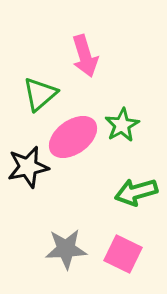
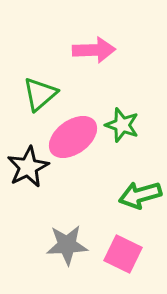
pink arrow: moved 9 px right, 6 px up; rotated 75 degrees counterclockwise
green star: rotated 24 degrees counterclockwise
black star: rotated 15 degrees counterclockwise
green arrow: moved 4 px right, 3 px down
gray star: moved 1 px right, 4 px up
